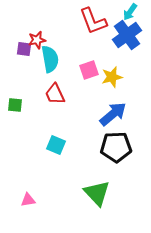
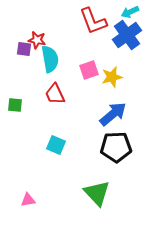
cyan arrow: rotated 30 degrees clockwise
red star: rotated 24 degrees clockwise
